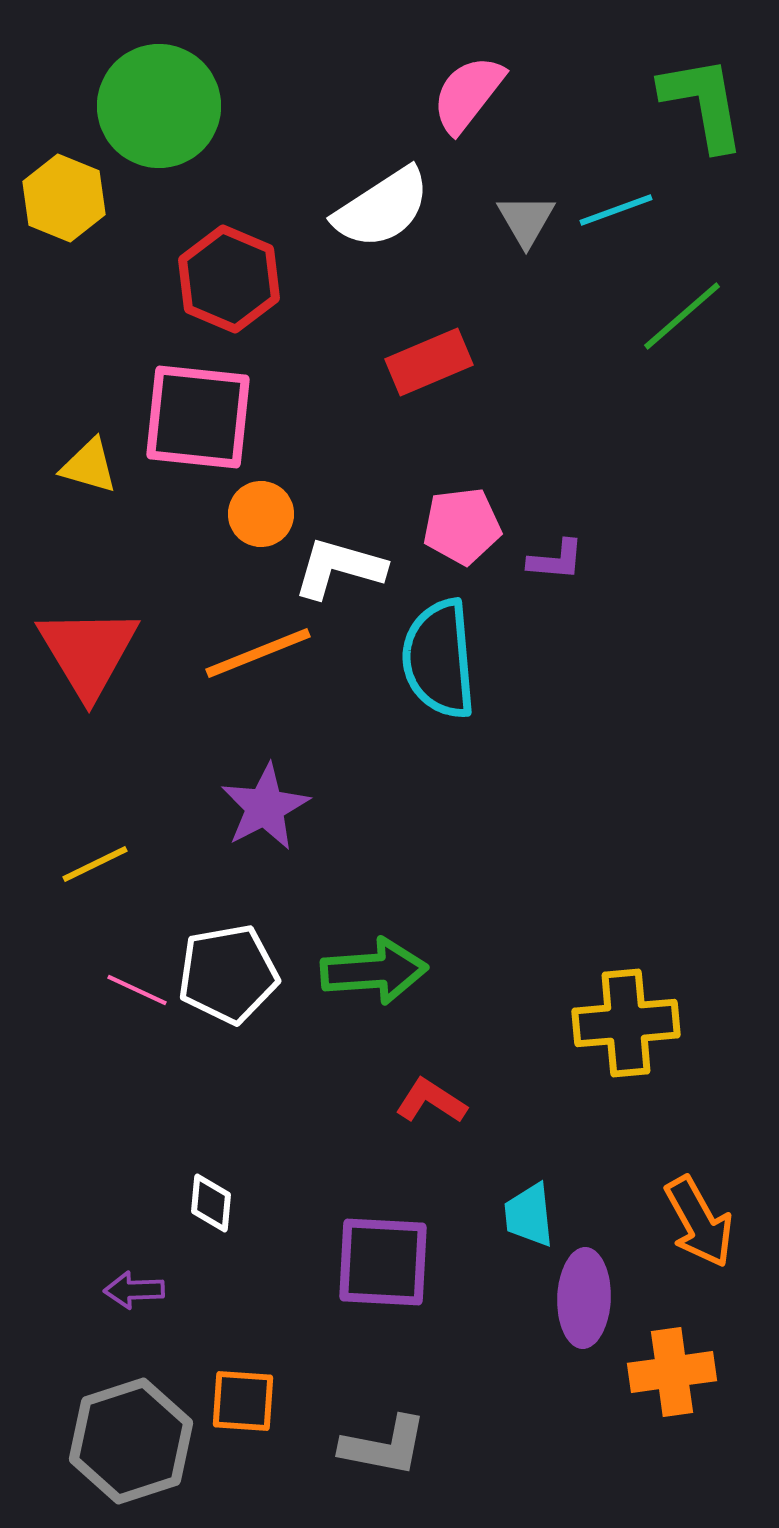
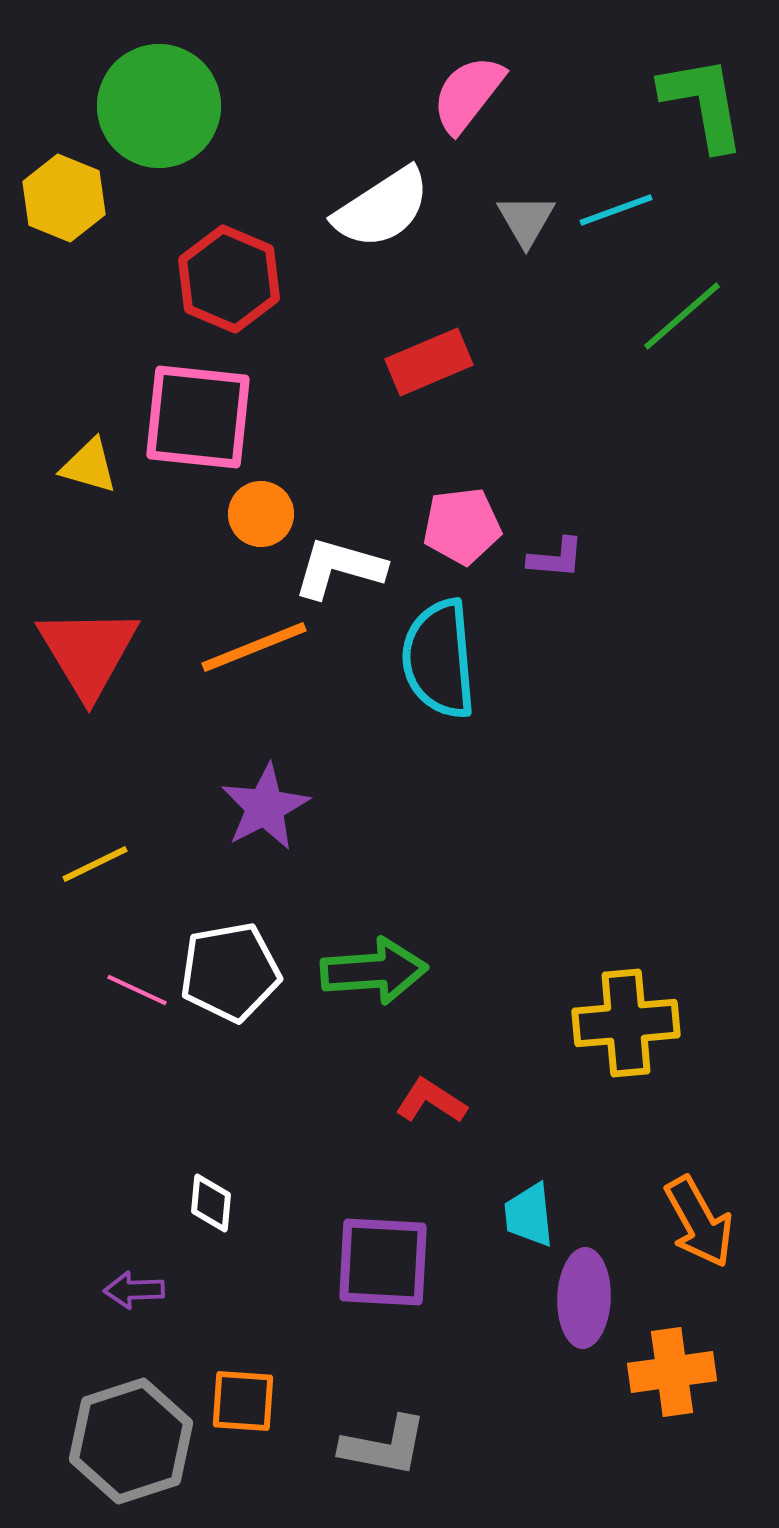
purple L-shape: moved 2 px up
orange line: moved 4 px left, 6 px up
white pentagon: moved 2 px right, 2 px up
